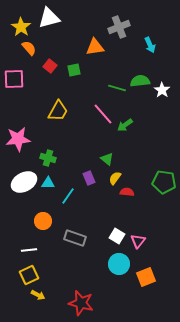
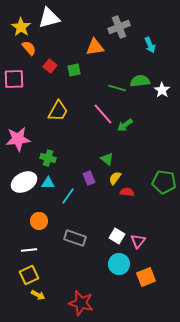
orange circle: moved 4 px left
